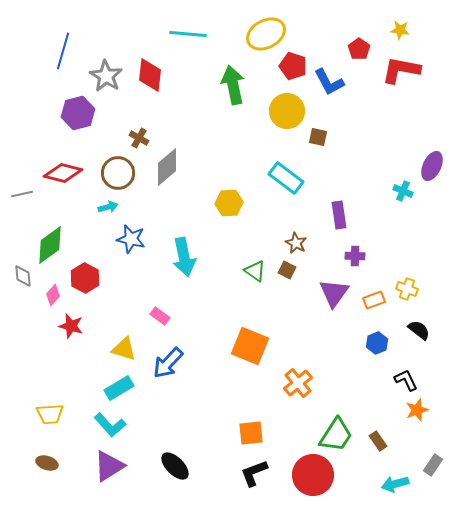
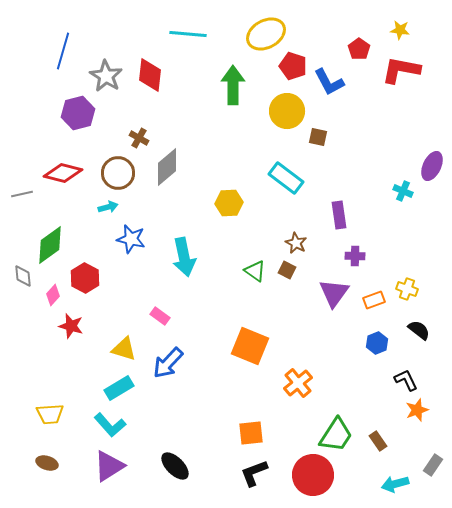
green arrow at (233, 85): rotated 12 degrees clockwise
